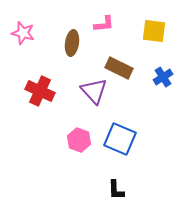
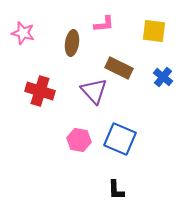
blue cross: rotated 18 degrees counterclockwise
red cross: rotated 8 degrees counterclockwise
pink hexagon: rotated 10 degrees counterclockwise
